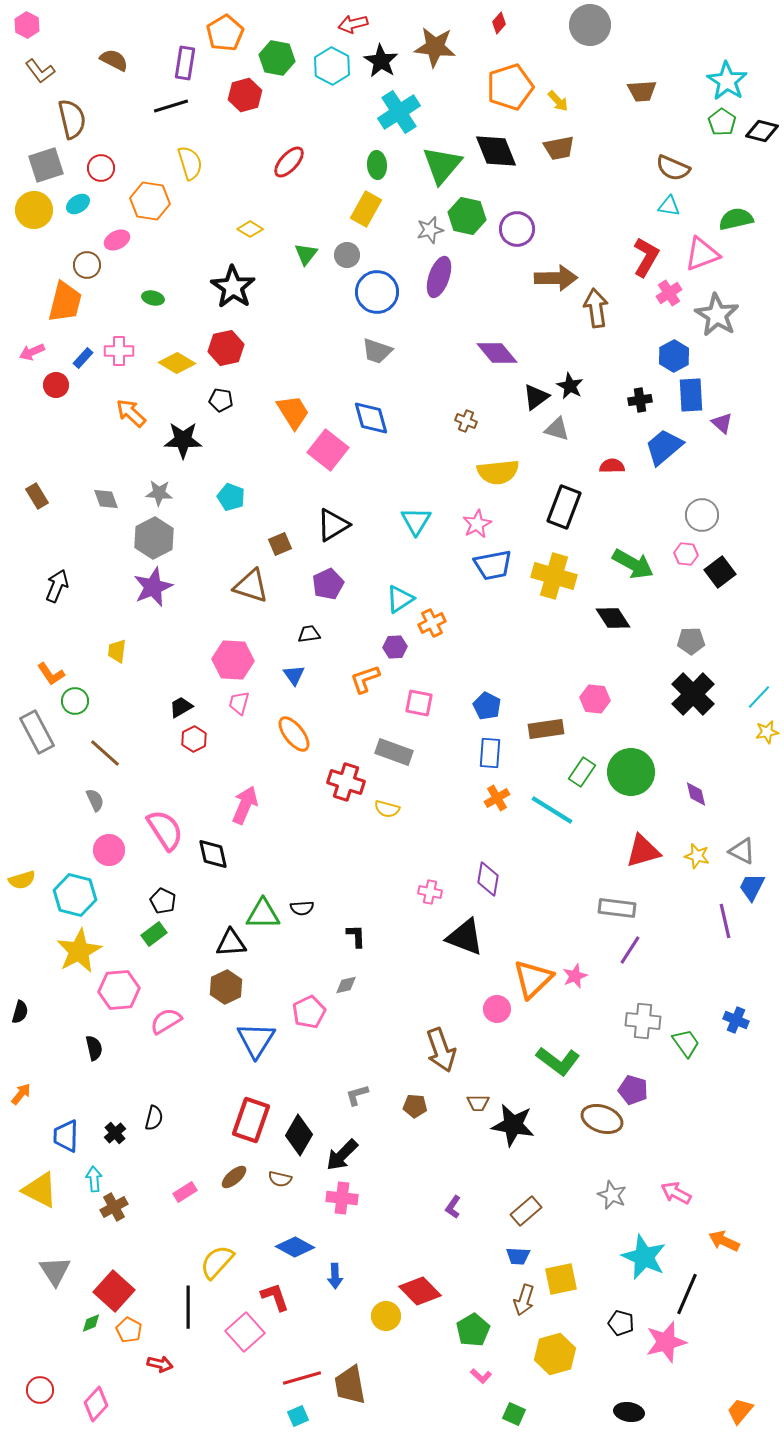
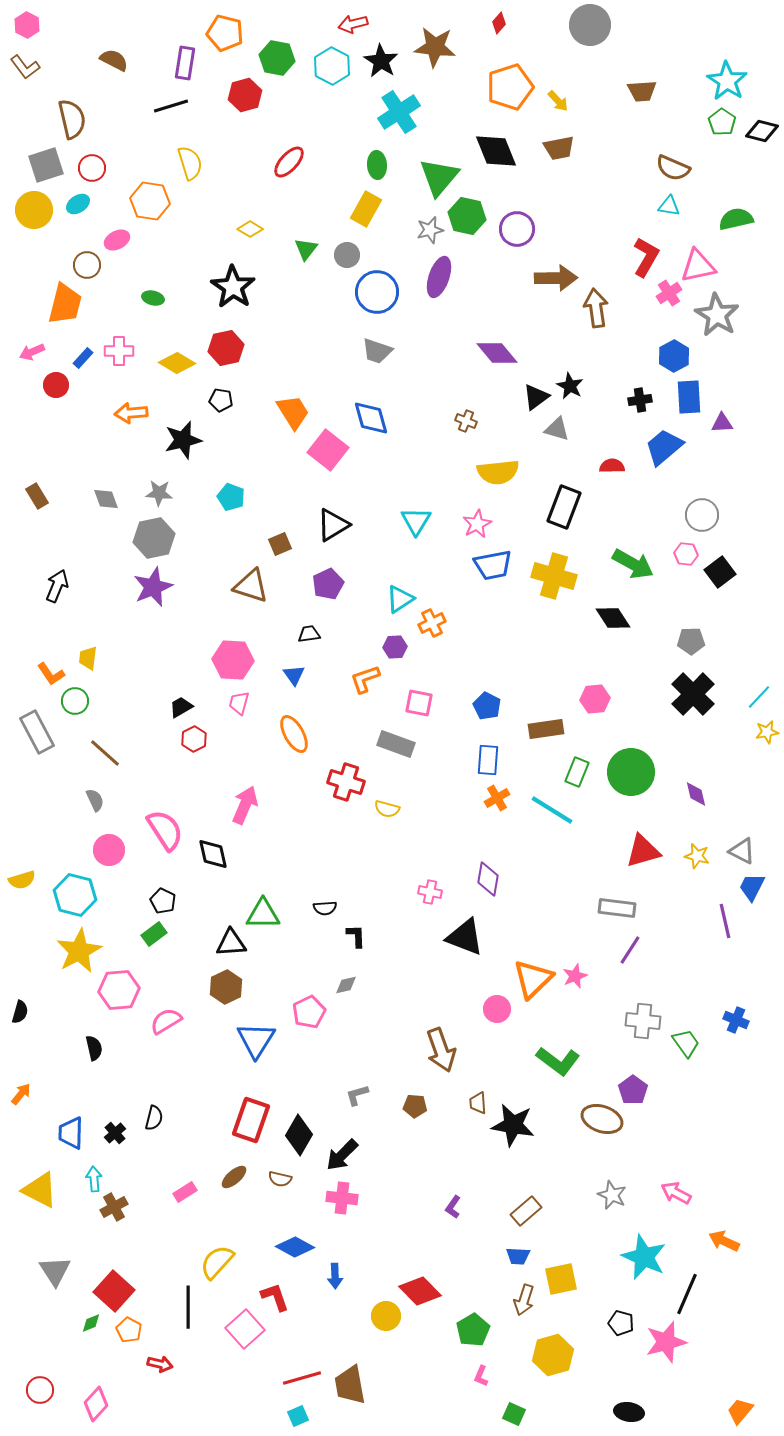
orange pentagon at (225, 33): rotated 27 degrees counterclockwise
brown L-shape at (40, 71): moved 15 px left, 4 px up
green triangle at (442, 165): moved 3 px left, 12 px down
red circle at (101, 168): moved 9 px left
green triangle at (306, 254): moved 5 px up
pink triangle at (702, 254): moved 4 px left, 12 px down; rotated 9 degrees clockwise
orange trapezoid at (65, 302): moved 2 px down
blue rectangle at (691, 395): moved 2 px left, 2 px down
orange arrow at (131, 413): rotated 48 degrees counterclockwise
purple triangle at (722, 423): rotated 45 degrees counterclockwise
black star at (183, 440): rotated 15 degrees counterclockwise
gray hexagon at (154, 538): rotated 15 degrees clockwise
yellow trapezoid at (117, 651): moved 29 px left, 7 px down
pink hexagon at (595, 699): rotated 12 degrees counterclockwise
orange ellipse at (294, 734): rotated 9 degrees clockwise
gray rectangle at (394, 752): moved 2 px right, 8 px up
blue rectangle at (490, 753): moved 2 px left, 7 px down
green rectangle at (582, 772): moved 5 px left; rotated 12 degrees counterclockwise
black semicircle at (302, 908): moved 23 px right
purple pentagon at (633, 1090): rotated 20 degrees clockwise
brown trapezoid at (478, 1103): rotated 85 degrees clockwise
blue trapezoid at (66, 1136): moved 5 px right, 3 px up
pink square at (245, 1332): moved 3 px up
yellow hexagon at (555, 1354): moved 2 px left, 1 px down
pink L-shape at (481, 1376): rotated 70 degrees clockwise
